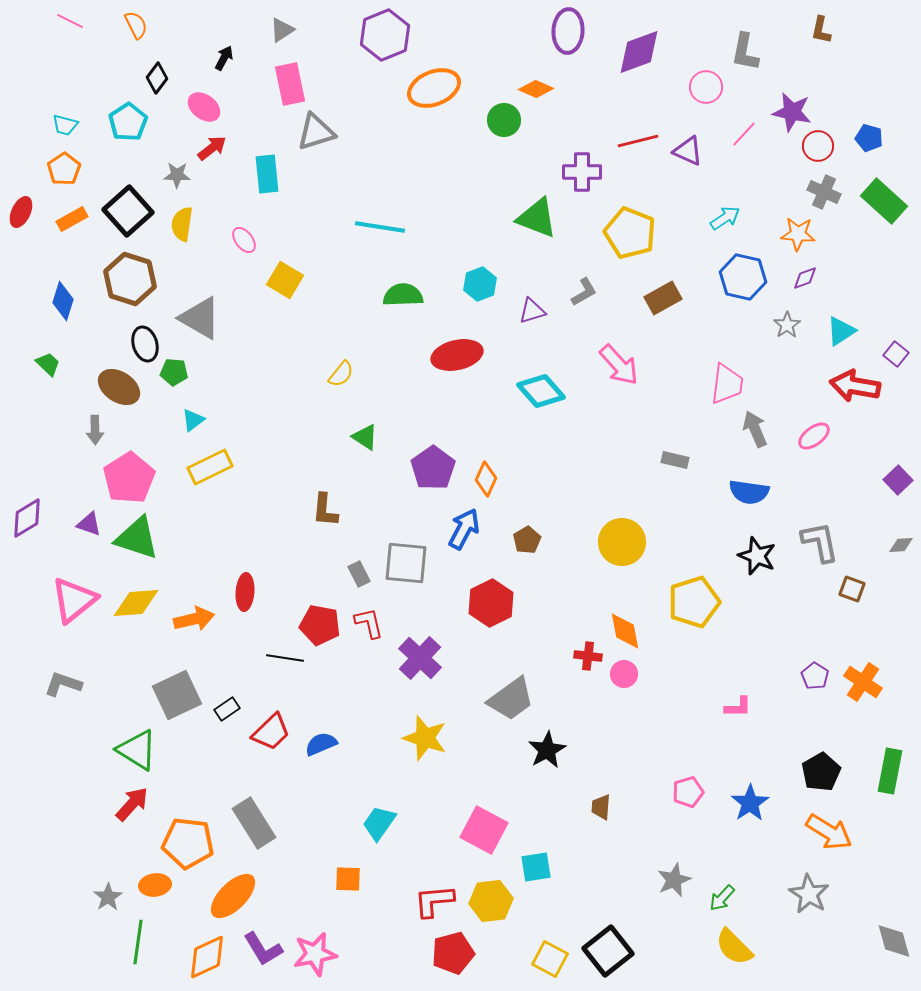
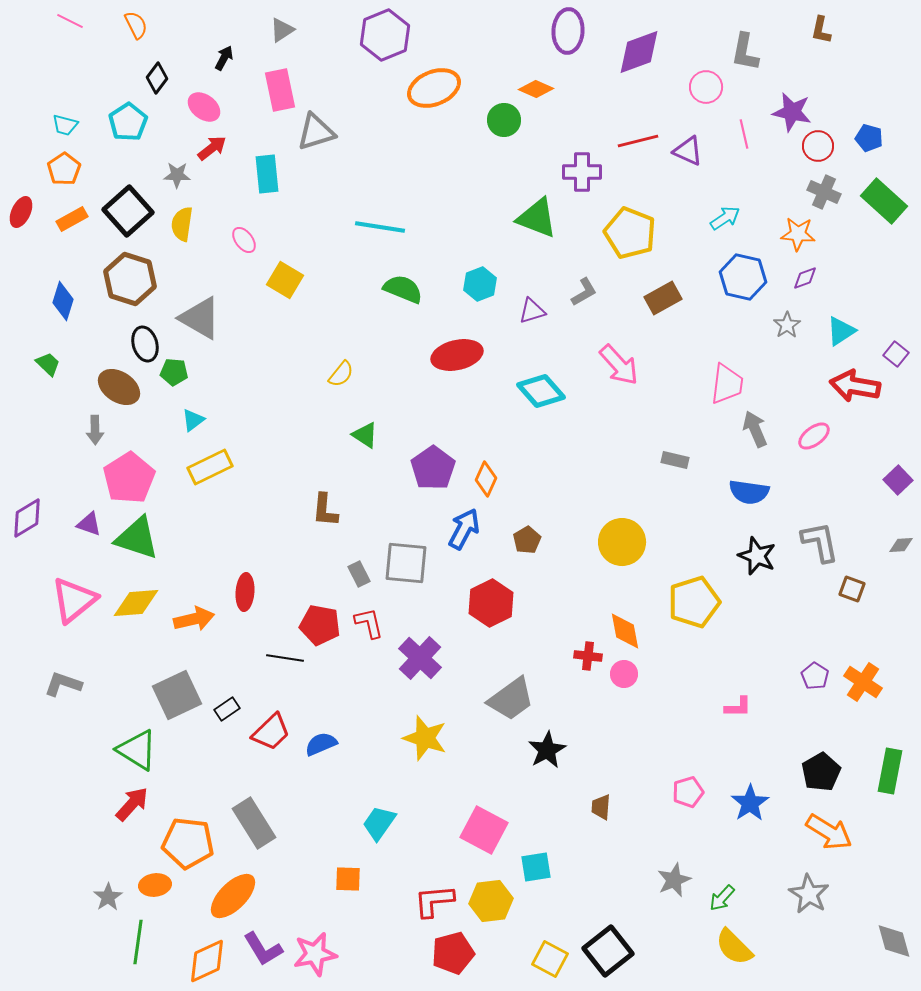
pink rectangle at (290, 84): moved 10 px left, 6 px down
pink line at (744, 134): rotated 56 degrees counterclockwise
green semicircle at (403, 295): moved 6 px up; rotated 24 degrees clockwise
green triangle at (365, 437): moved 2 px up
orange diamond at (207, 957): moved 4 px down
